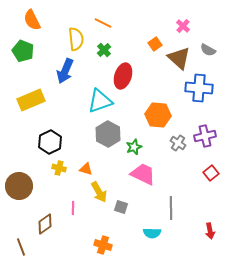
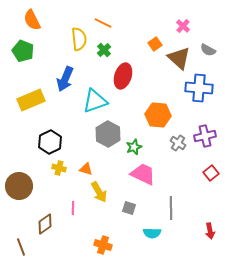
yellow semicircle: moved 3 px right
blue arrow: moved 8 px down
cyan triangle: moved 5 px left
gray square: moved 8 px right, 1 px down
